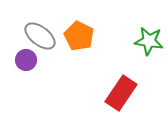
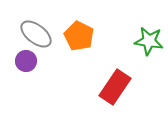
gray ellipse: moved 4 px left, 2 px up
purple circle: moved 1 px down
red rectangle: moved 6 px left, 6 px up
